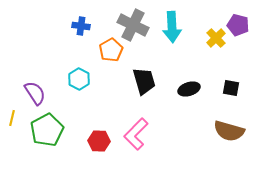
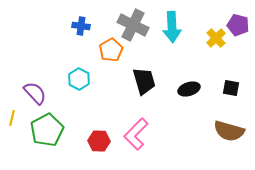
purple semicircle: rotated 10 degrees counterclockwise
